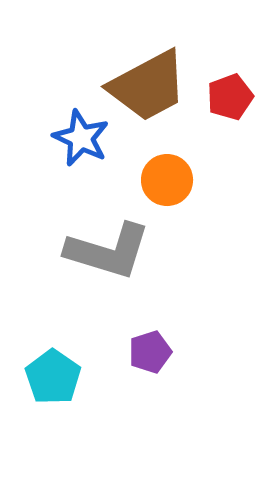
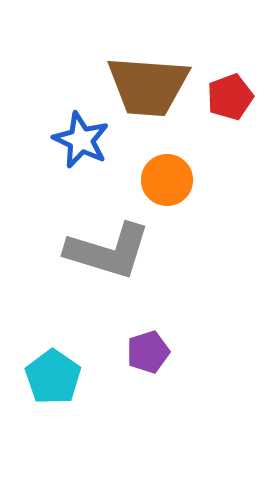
brown trapezoid: rotated 32 degrees clockwise
blue star: moved 2 px down
purple pentagon: moved 2 px left
